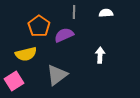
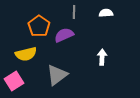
white arrow: moved 2 px right, 2 px down
